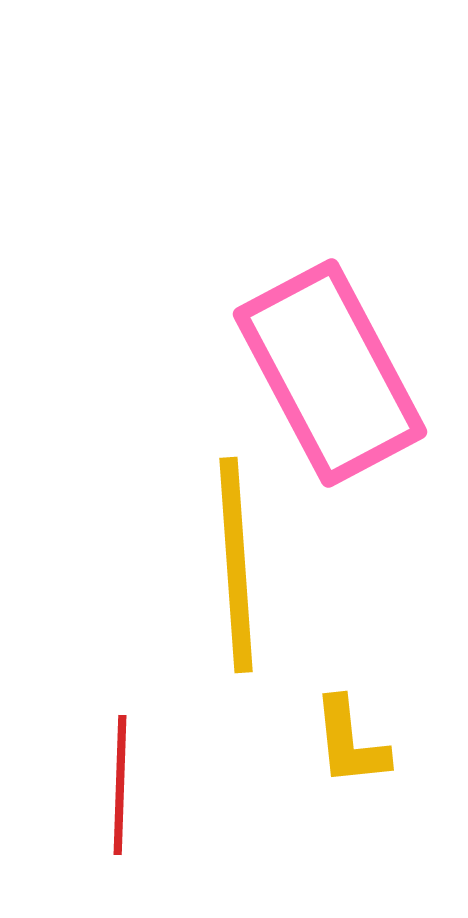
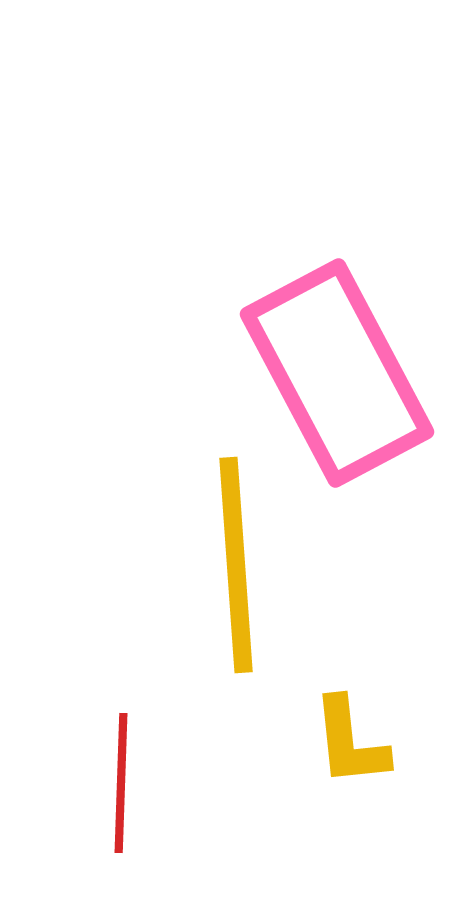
pink rectangle: moved 7 px right
red line: moved 1 px right, 2 px up
